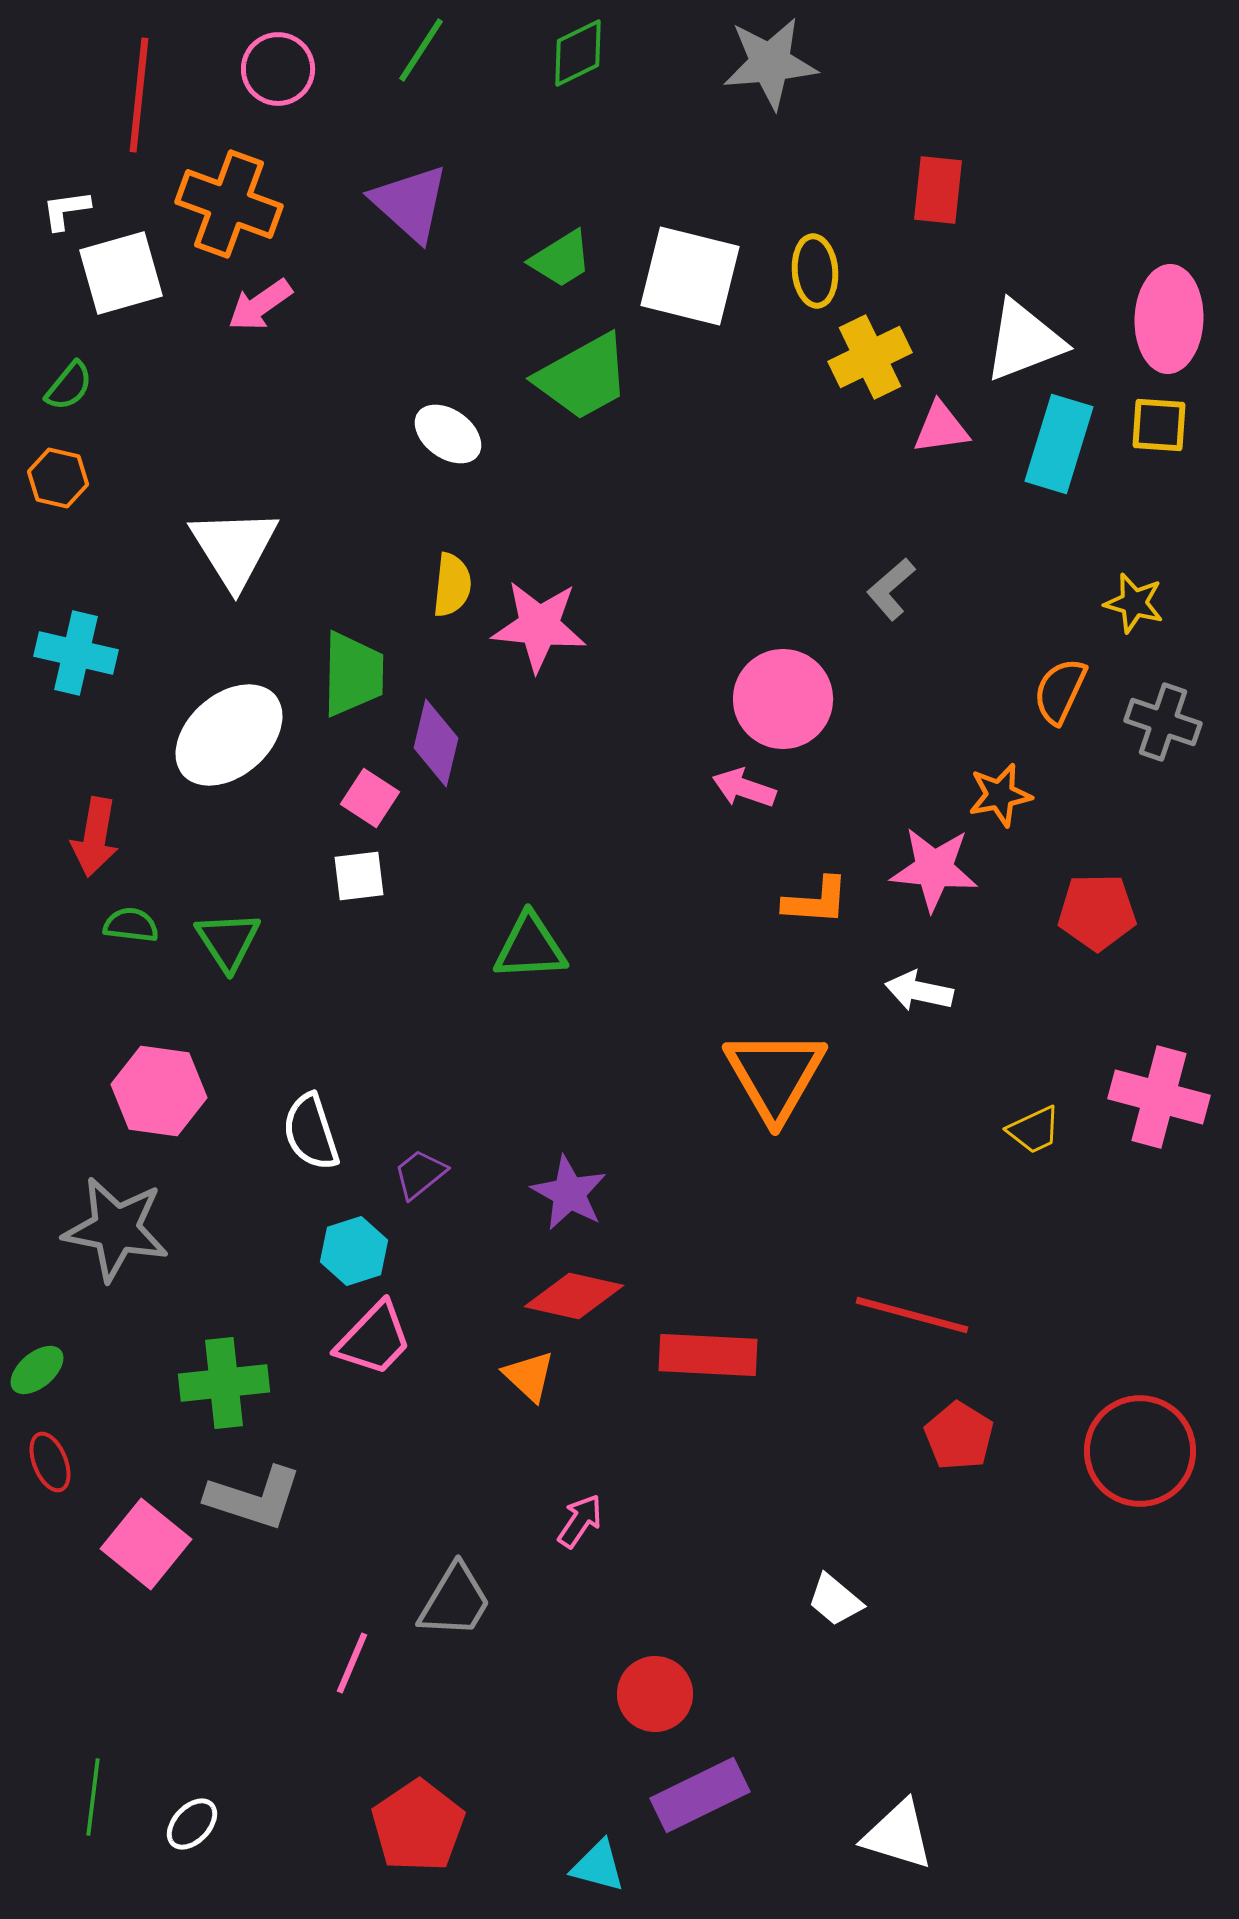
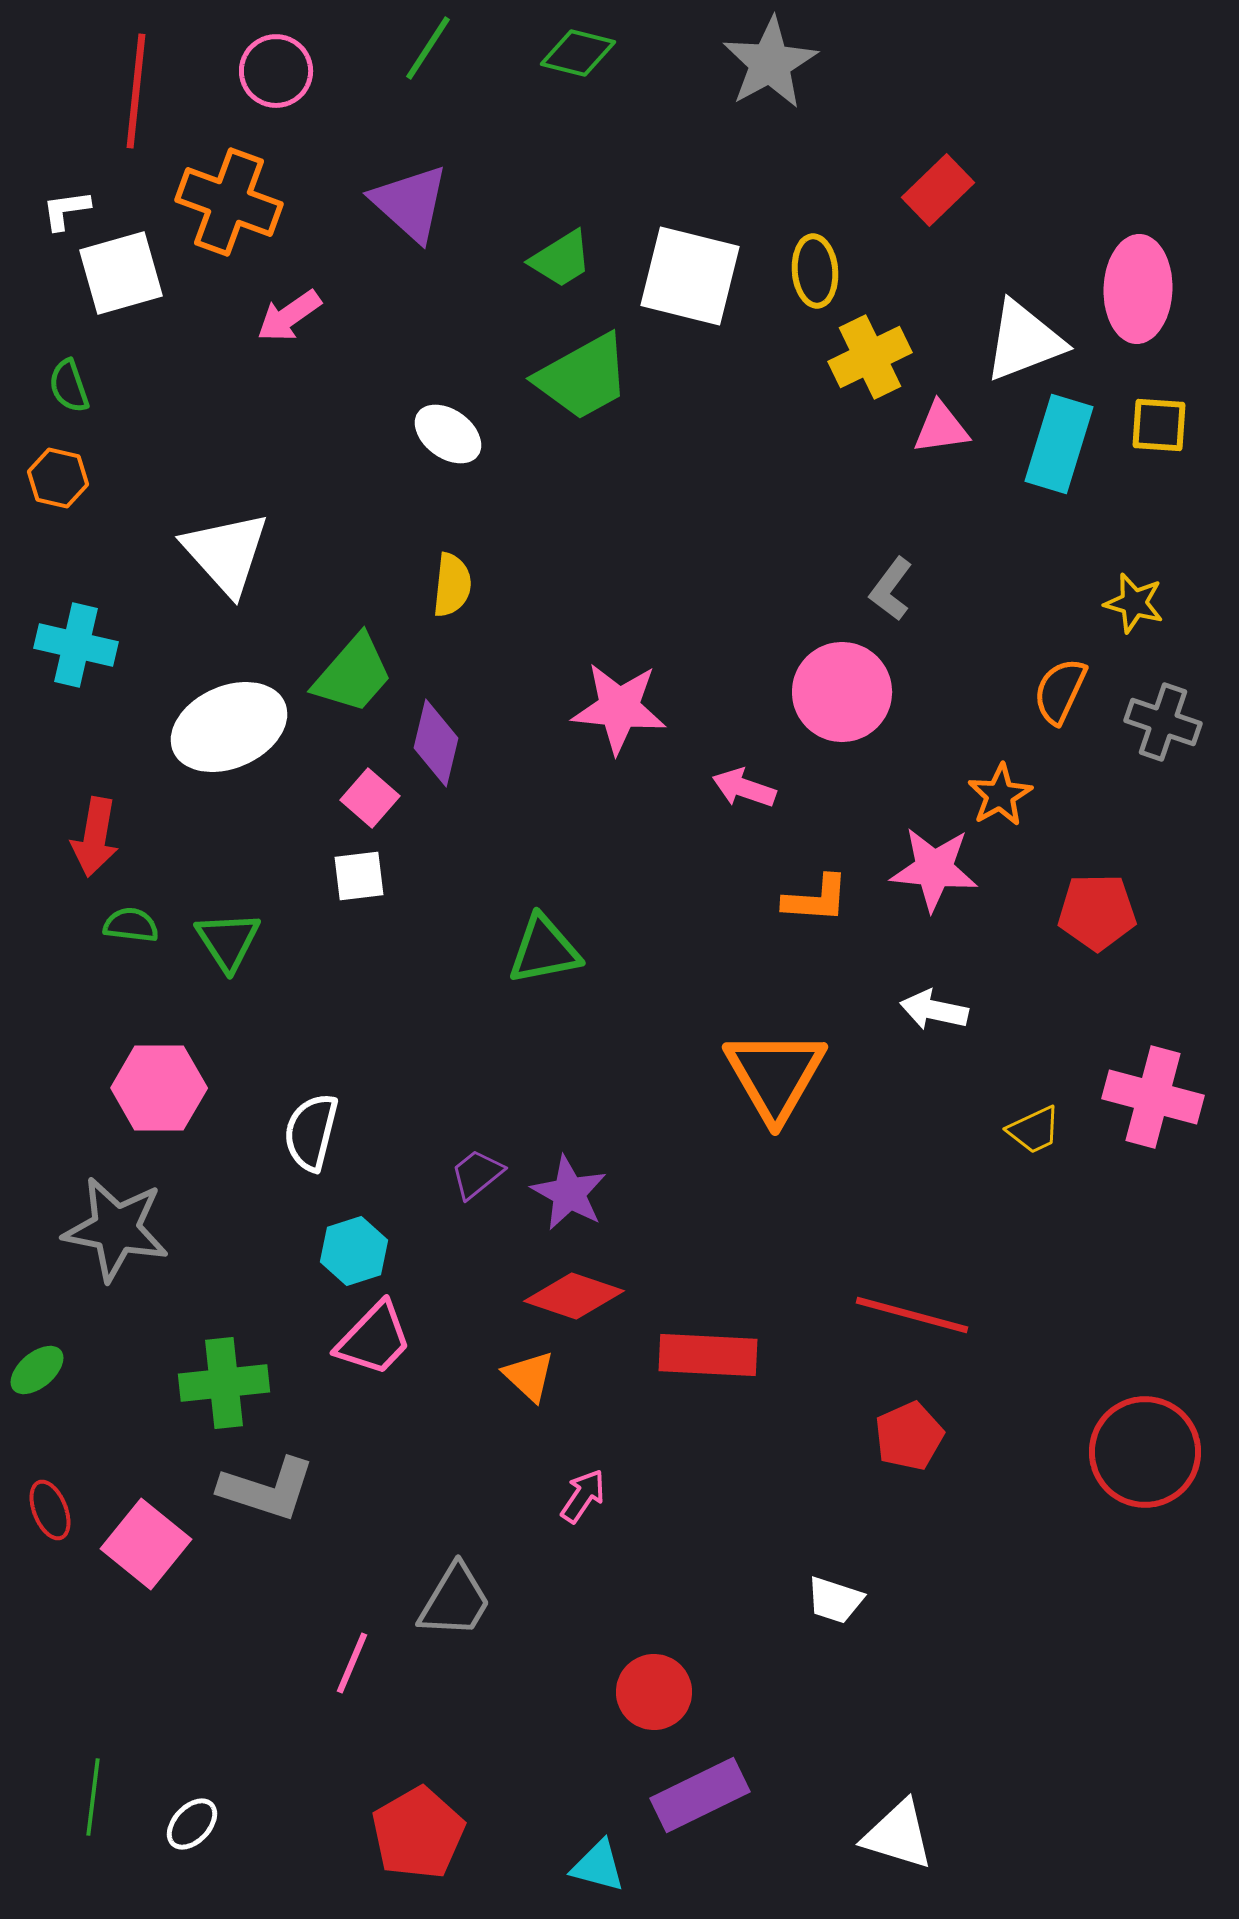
green line at (421, 50): moved 7 px right, 2 px up
green diamond at (578, 53): rotated 40 degrees clockwise
gray star at (770, 63): rotated 24 degrees counterclockwise
pink circle at (278, 69): moved 2 px left, 2 px down
red line at (139, 95): moved 3 px left, 4 px up
red rectangle at (938, 190): rotated 40 degrees clockwise
orange cross at (229, 204): moved 2 px up
pink arrow at (260, 305): moved 29 px right, 11 px down
pink ellipse at (1169, 319): moved 31 px left, 30 px up
green semicircle at (69, 386): rotated 122 degrees clockwise
white triangle at (234, 548): moved 8 px left, 5 px down; rotated 10 degrees counterclockwise
gray L-shape at (891, 589): rotated 12 degrees counterclockwise
pink star at (539, 626): moved 80 px right, 82 px down
cyan cross at (76, 653): moved 8 px up
green trapezoid at (353, 674): rotated 40 degrees clockwise
pink circle at (783, 699): moved 59 px right, 7 px up
white ellipse at (229, 735): moved 8 px up; rotated 17 degrees clockwise
orange star at (1000, 795): rotated 18 degrees counterclockwise
pink square at (370, 798): rotated 8 degrees clockwise
orange L-shape at (816, 901): moved 2 px up
green triangle at (530, 947): moved 14 px right, 3 px down; rotated 8 degrees counterclockwise
white arrow at (919, 991): moved 15 px right, 19 px down
pink hexagon at (159, 1091): moved 3 px up; rotated 8 degrees counterclockwise
pink cross at (1159, 1097): moved 6 px left
white semicircle at (311, 1132): rotated 32 degrees clockwise
purple trapezoid at (420, 1174): moved 57 px right
red diamond at (574, 1296): rotated 6 degrees clockwise
red pentagon at (959, 1436): moved 50 px left; rotated 16 degrees clockwise
red circle at (1140, 1451): moved 5 px right, 1 px down
red ellipse at (50, 1462): moved 48 px down
gray L-shape at (254, 1498): moved 13 px right, 9 px up
pink arrow at (580, 1521): moved 3 px right, 25 px up
white trapezoid at (835, 1600): rotated 22 degrees counterclockwise
red circle at (655, 1694): moved 1 px left, 2 px up
red pentagon at (418, 1826): moved 7 px down; rotated 4 degrees clockwise
